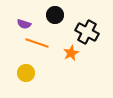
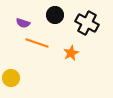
purple semicircle: moved 1 px left, 1 px up
black cross: moved 9 px up
yellow circle: moved 15 px left, 5 px down
